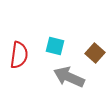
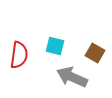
brown square: rotated 12 degrees counterclockwise
gray arrow: moved 3 px right
